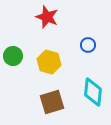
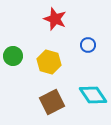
red star: moved 8 px right, 2 px down
cyan diamond: moved 3 px down; rotated 40 degrees counterclockwise
brown square: rotated 10 degrees counterclockwise
